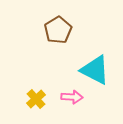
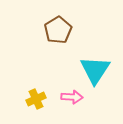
cyan triangle: rotated 36 degrees clockwise
yellow cross: rotated 18 degrees clockwise
